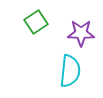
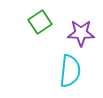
green square: moved 4 px right
